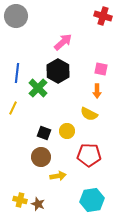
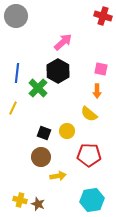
yellow semicircle: rotated 12 degrees clockwise
